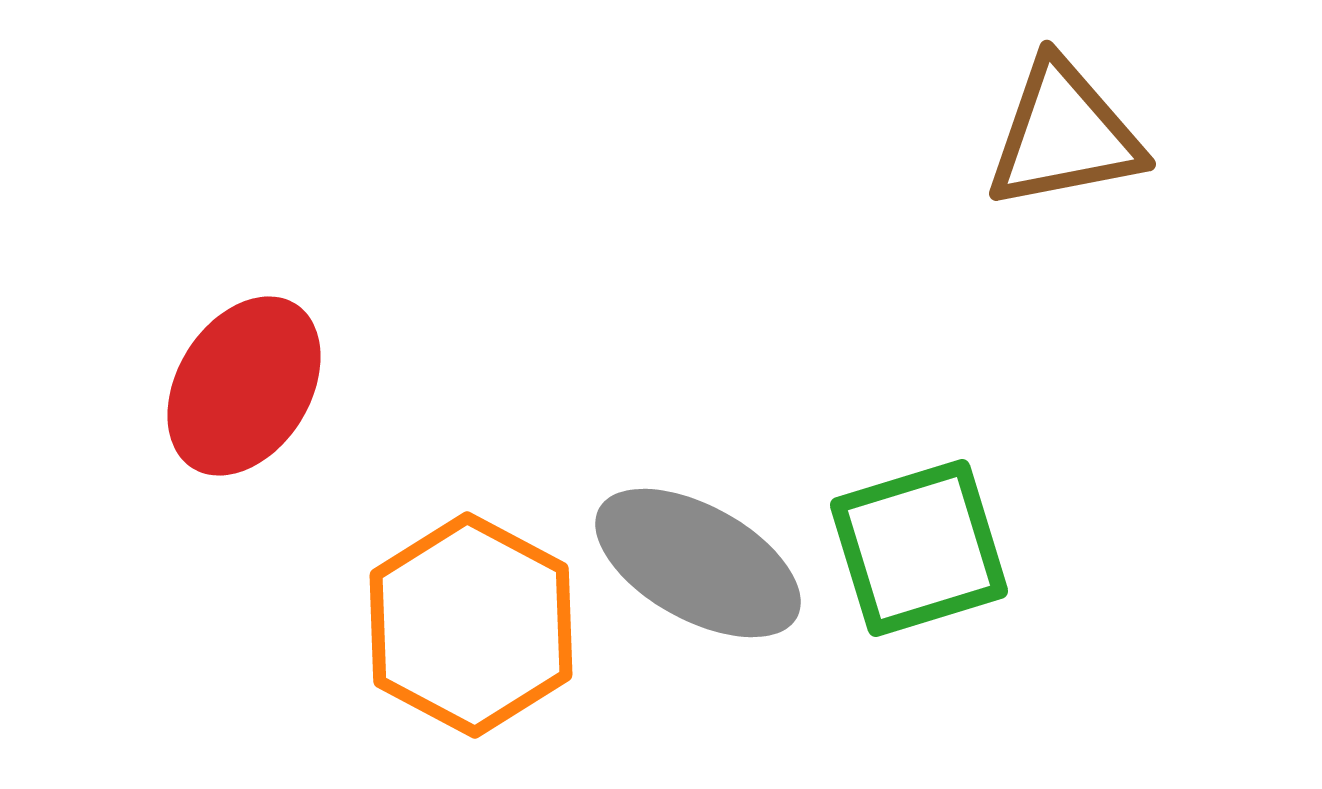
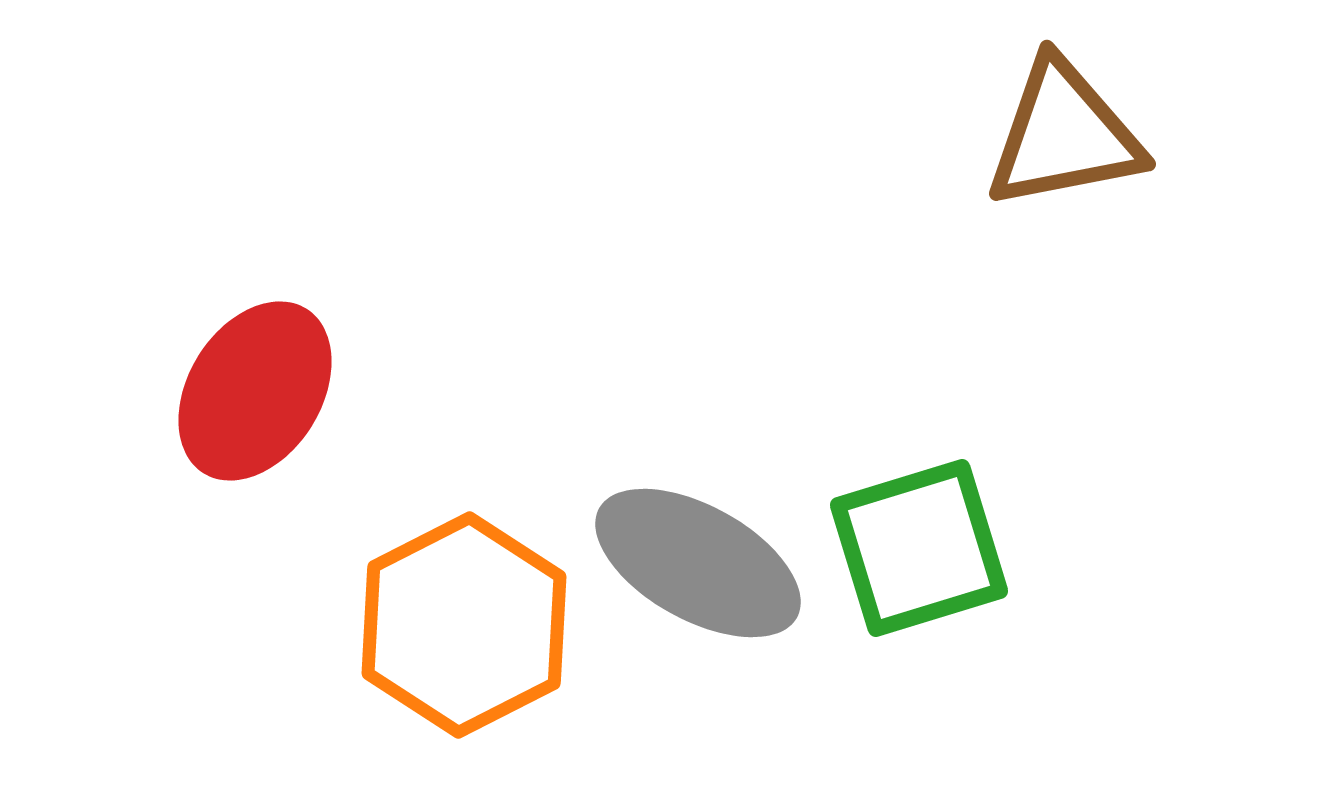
red ellipse: moved 11 px right, 5 px down
orange hexagon: moved 7 px left; rotated 5 degrees clockwise
